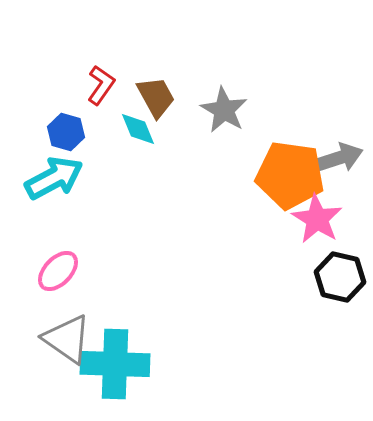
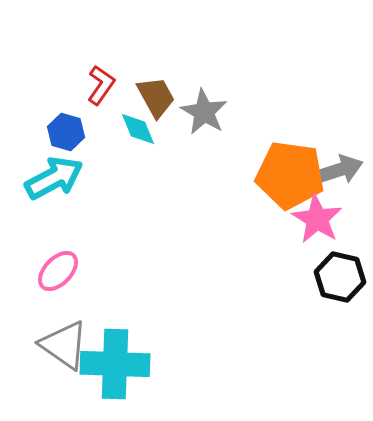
gray star: moved 20 px left, 2 px down
gray arrow: moved 12 px down
gray triangle: moved 3 px left, 6 px down
